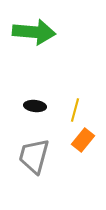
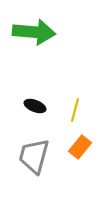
black ellipse: rotated 15 degrees clockwise
orange rectangle: moved 3 px left, 7 px down
